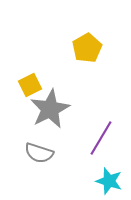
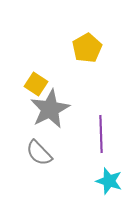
yellow square: moved 6 px right, 1 px up; rotated 30 degrees counterclockwise
purple line: moved 4 px up; rotated 33 degrees counterclockwise
gray semicircle: rotated 28 degrees clockwise
